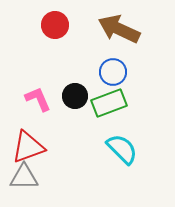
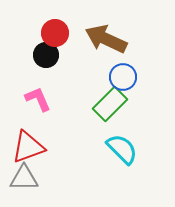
red circle: moved 8 px down
brown arrow: moved 13 px left, 10 px down
blue circle: moved 10 px right, 5 px down
black circle: moved 29 px left, 41 px up
green rectangle: moved 1 px right, 1 px down; rotated 24 degrees counterclockwise
gray triangle: moved 1 px down
